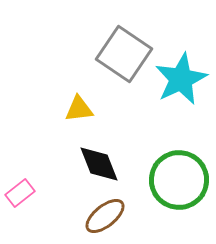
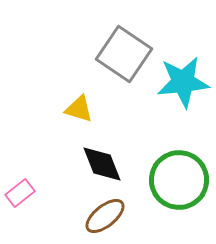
cyan star: moved 2 px right, 3 px down; rotated 20 degrees clockwise
yellow triangle: rotated 24 degrees clockwise
black diamond: moved 3 px right
